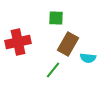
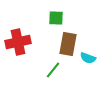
brown rectangle: rotated 20 degrees counterclockwise
cyan semicircle: rotated 14 degrees clockwise
